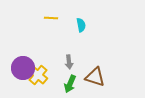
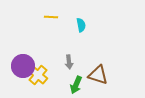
yellow line: moved 1 px up
purple circle: moved 2 px up
brown triangle: moved 3 px right, 2 px up
green arrow: moved 6 px right, 1 px down
